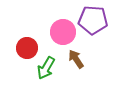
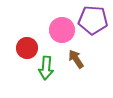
pink circle: moved 1 px left, 2 px up
green arrow: rotated 25 degrees counterclockwise
